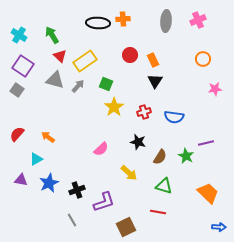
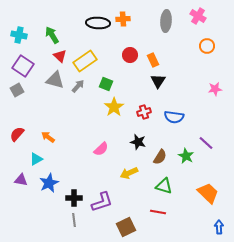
pink cross: moved 4 px up; rotated 35 degrees counterclockwise
cyan cross: rotated 21 degrees counterclockwise
orange circle: moved 4 px right, 13 px up
black triangle: moved 3 px right
gray square: rotated 24 degrees clockwise
purple line: rotated 56 degrees clockwise
yellow arrow: rotated 114 degrees clockwise
black cross: moved 3 px left, 8 px down; rotated 21 degrees clockwise
purple L-shape: moved 2 px left
gray line: moved 2 px right; rotated 24 degrees clockwise
blue arrow: rotated 96 degrees counterclockwise
